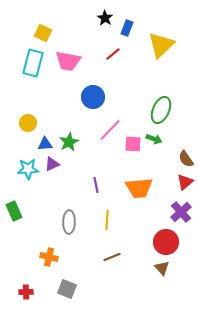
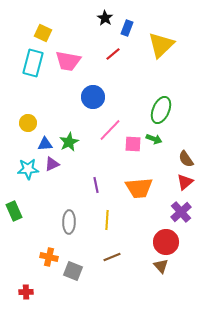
brown triangle: moved 1 px left, 2 px up
gray square: moved 6 px right, 18 px up
